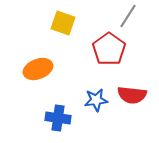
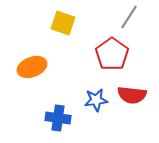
gray line: moved 1 px right, 1 px down
red pentagon: moved 3 px right, 5 px down
orange ellipse: moved 6 px left, 2 px up
